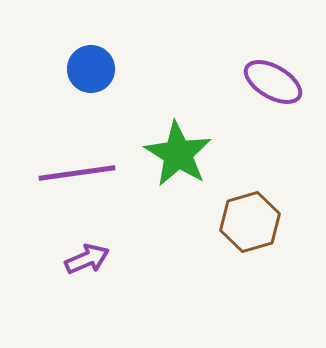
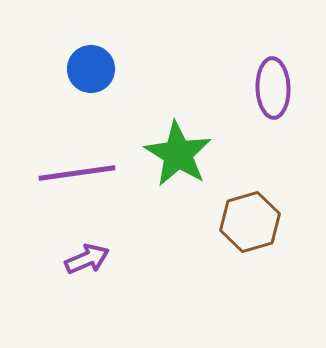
purple ellipse: moved 6 px down; rotated 58 degrees clockwise
